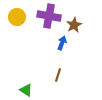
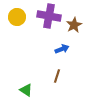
blue arrow: moved 6 px down; rotated 48 degrees clockwise
brown line: moved 1 px left, 1 px down
